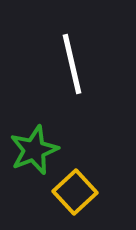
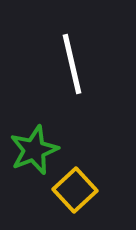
yellow square: moved 2 px up
